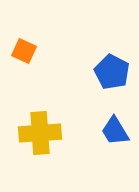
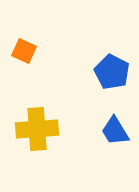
yellow cross: moved 3 px left, 4 px up
